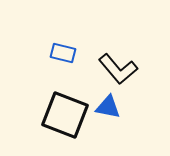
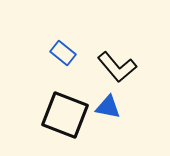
blue rectangle: rotated 25 degrees clockwise
black L-shape: moved 1 px left, 2 px up
